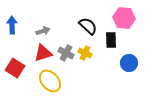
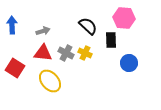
red triangle: rotated 24 degrees clockwise
